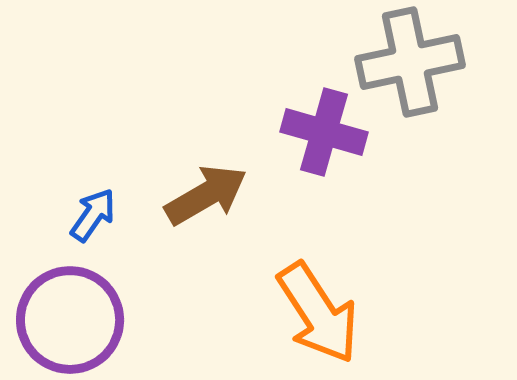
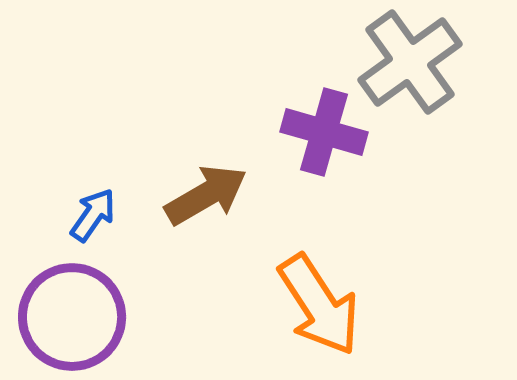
gray cross: rotated 24 degrees counterclockwise
orange arrow: moved 1 px right, 8 px up
purple circle: moved 2 px right, 3 px up
